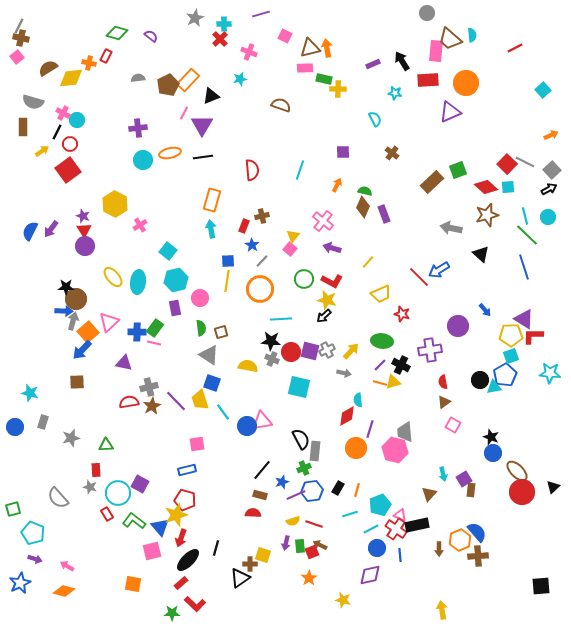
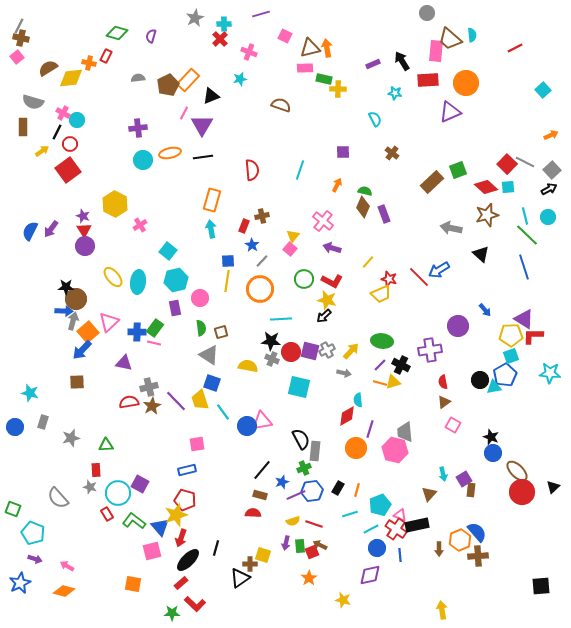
purple semicircle at (151, 36): rotated 112 degrees counterclockwise
red star at (402, 314): moved 13 px left, 35 px up
green square at (13, 509): rotated 35 degrees clockwise
